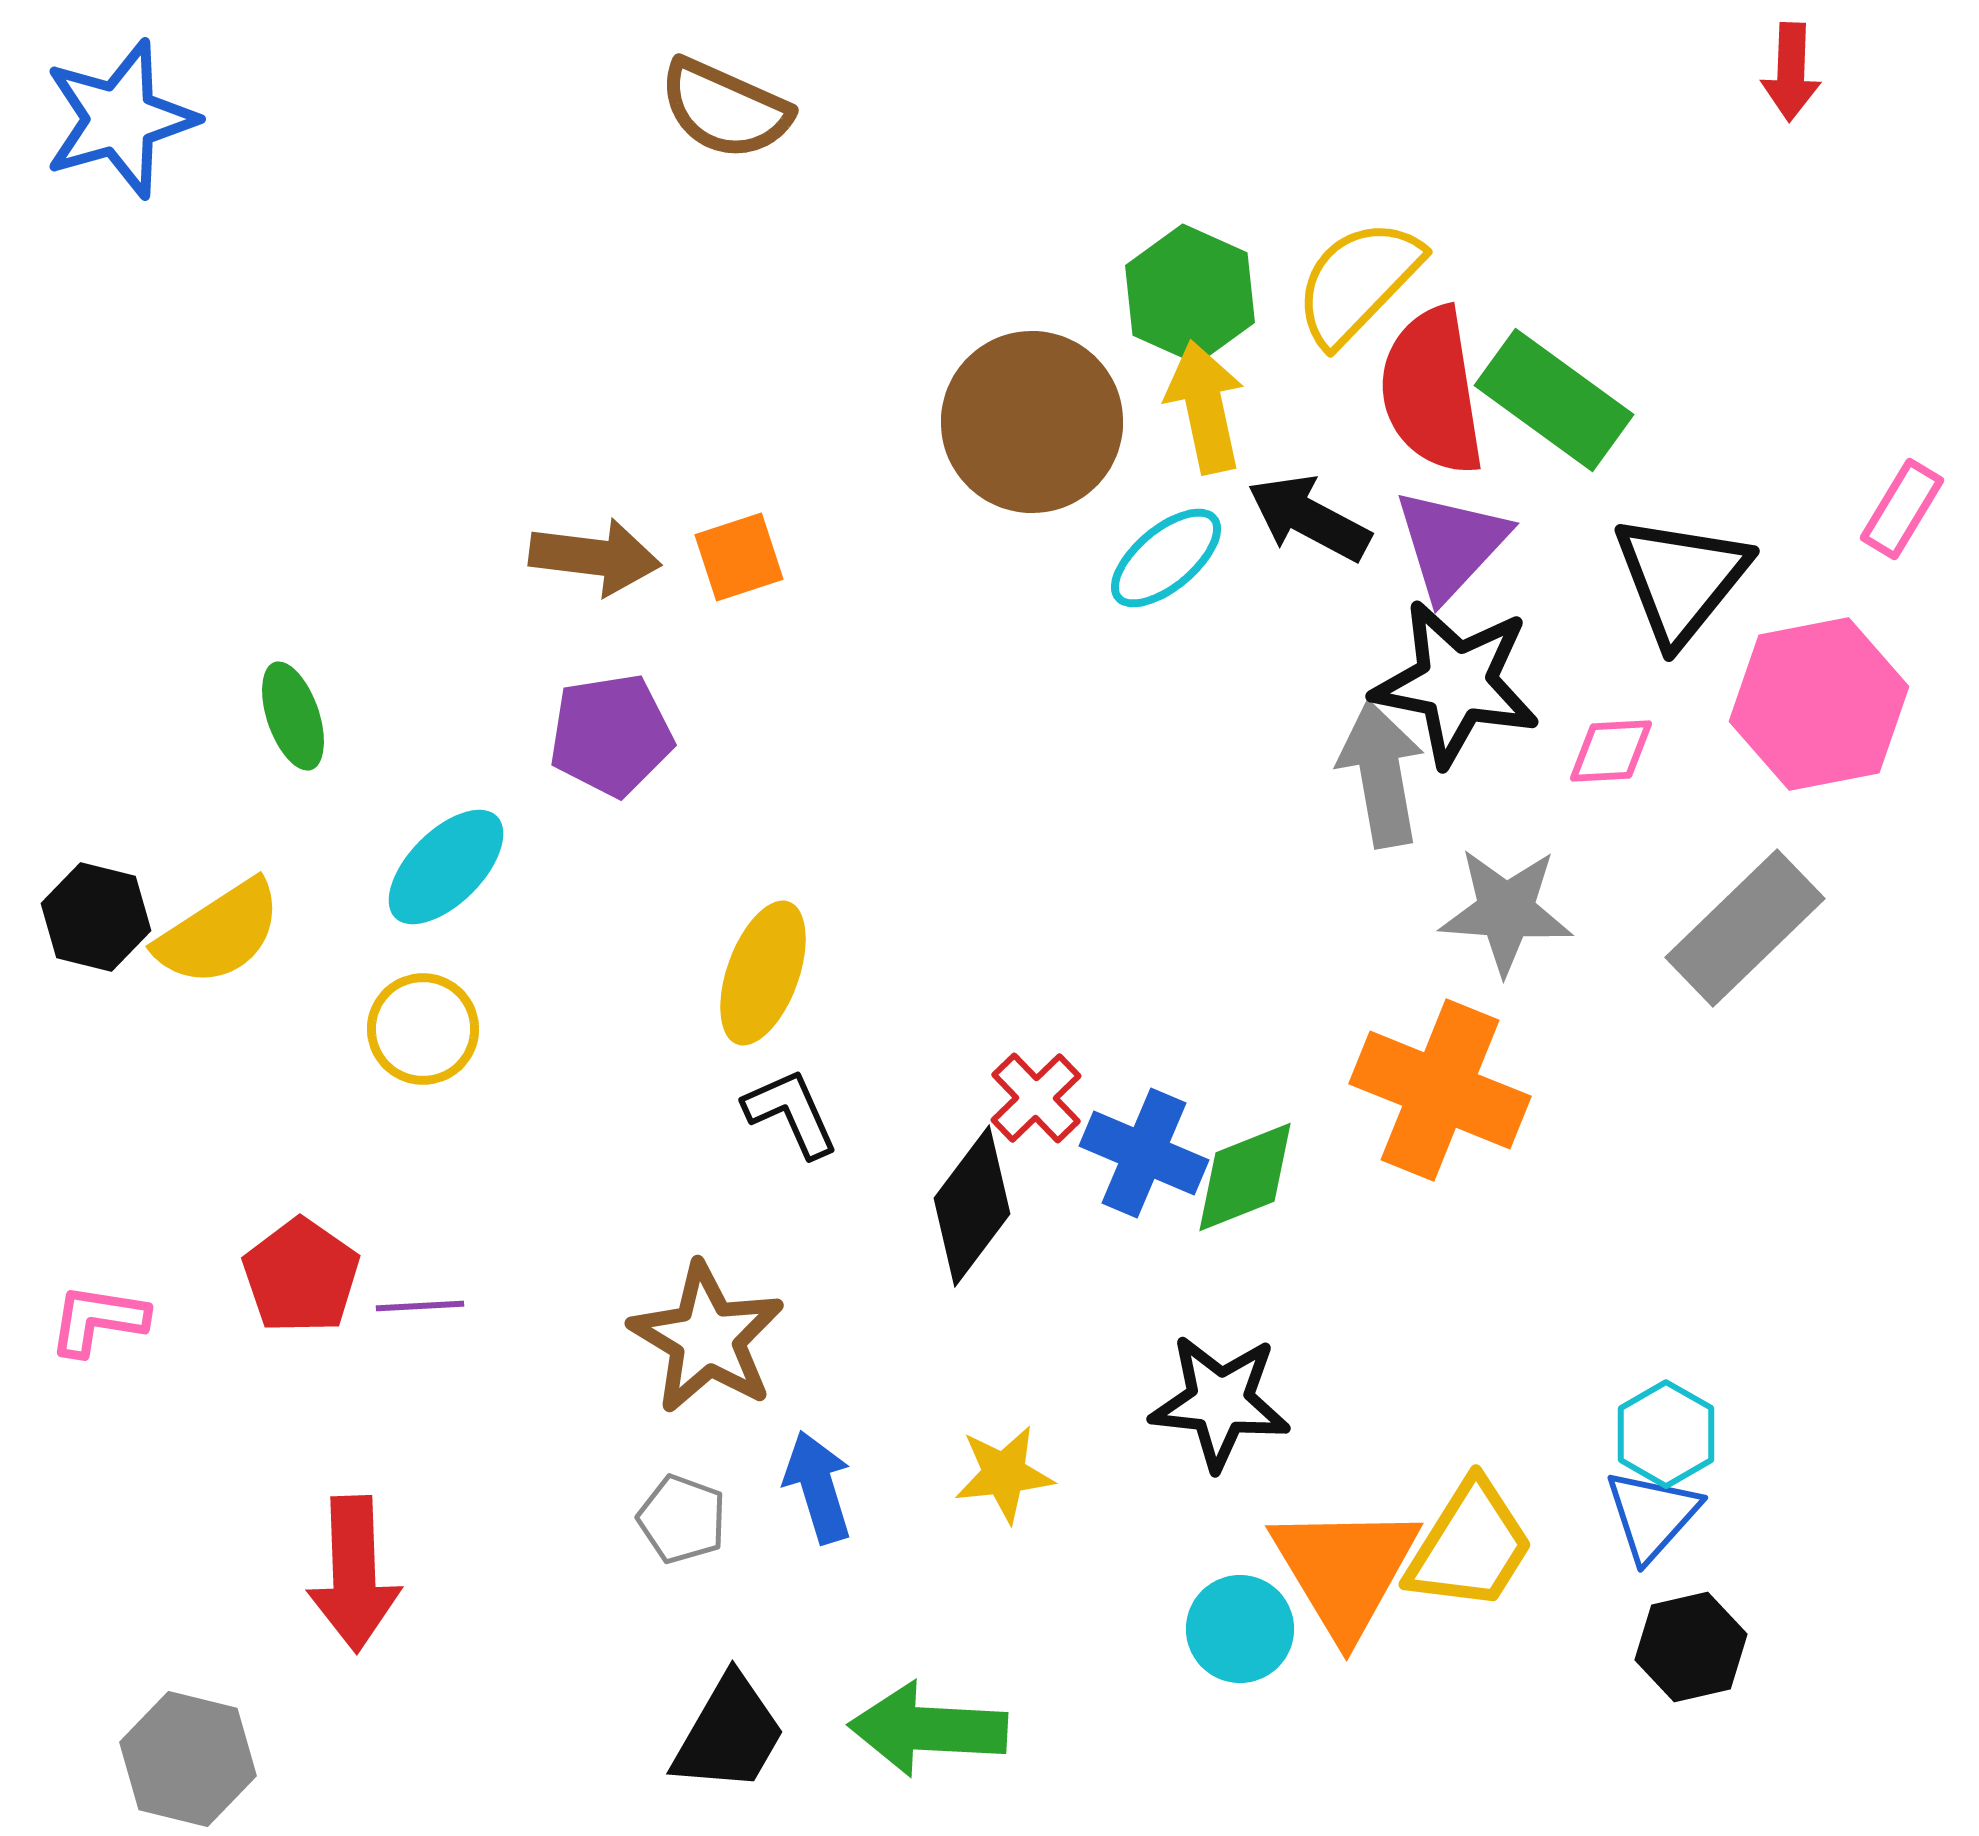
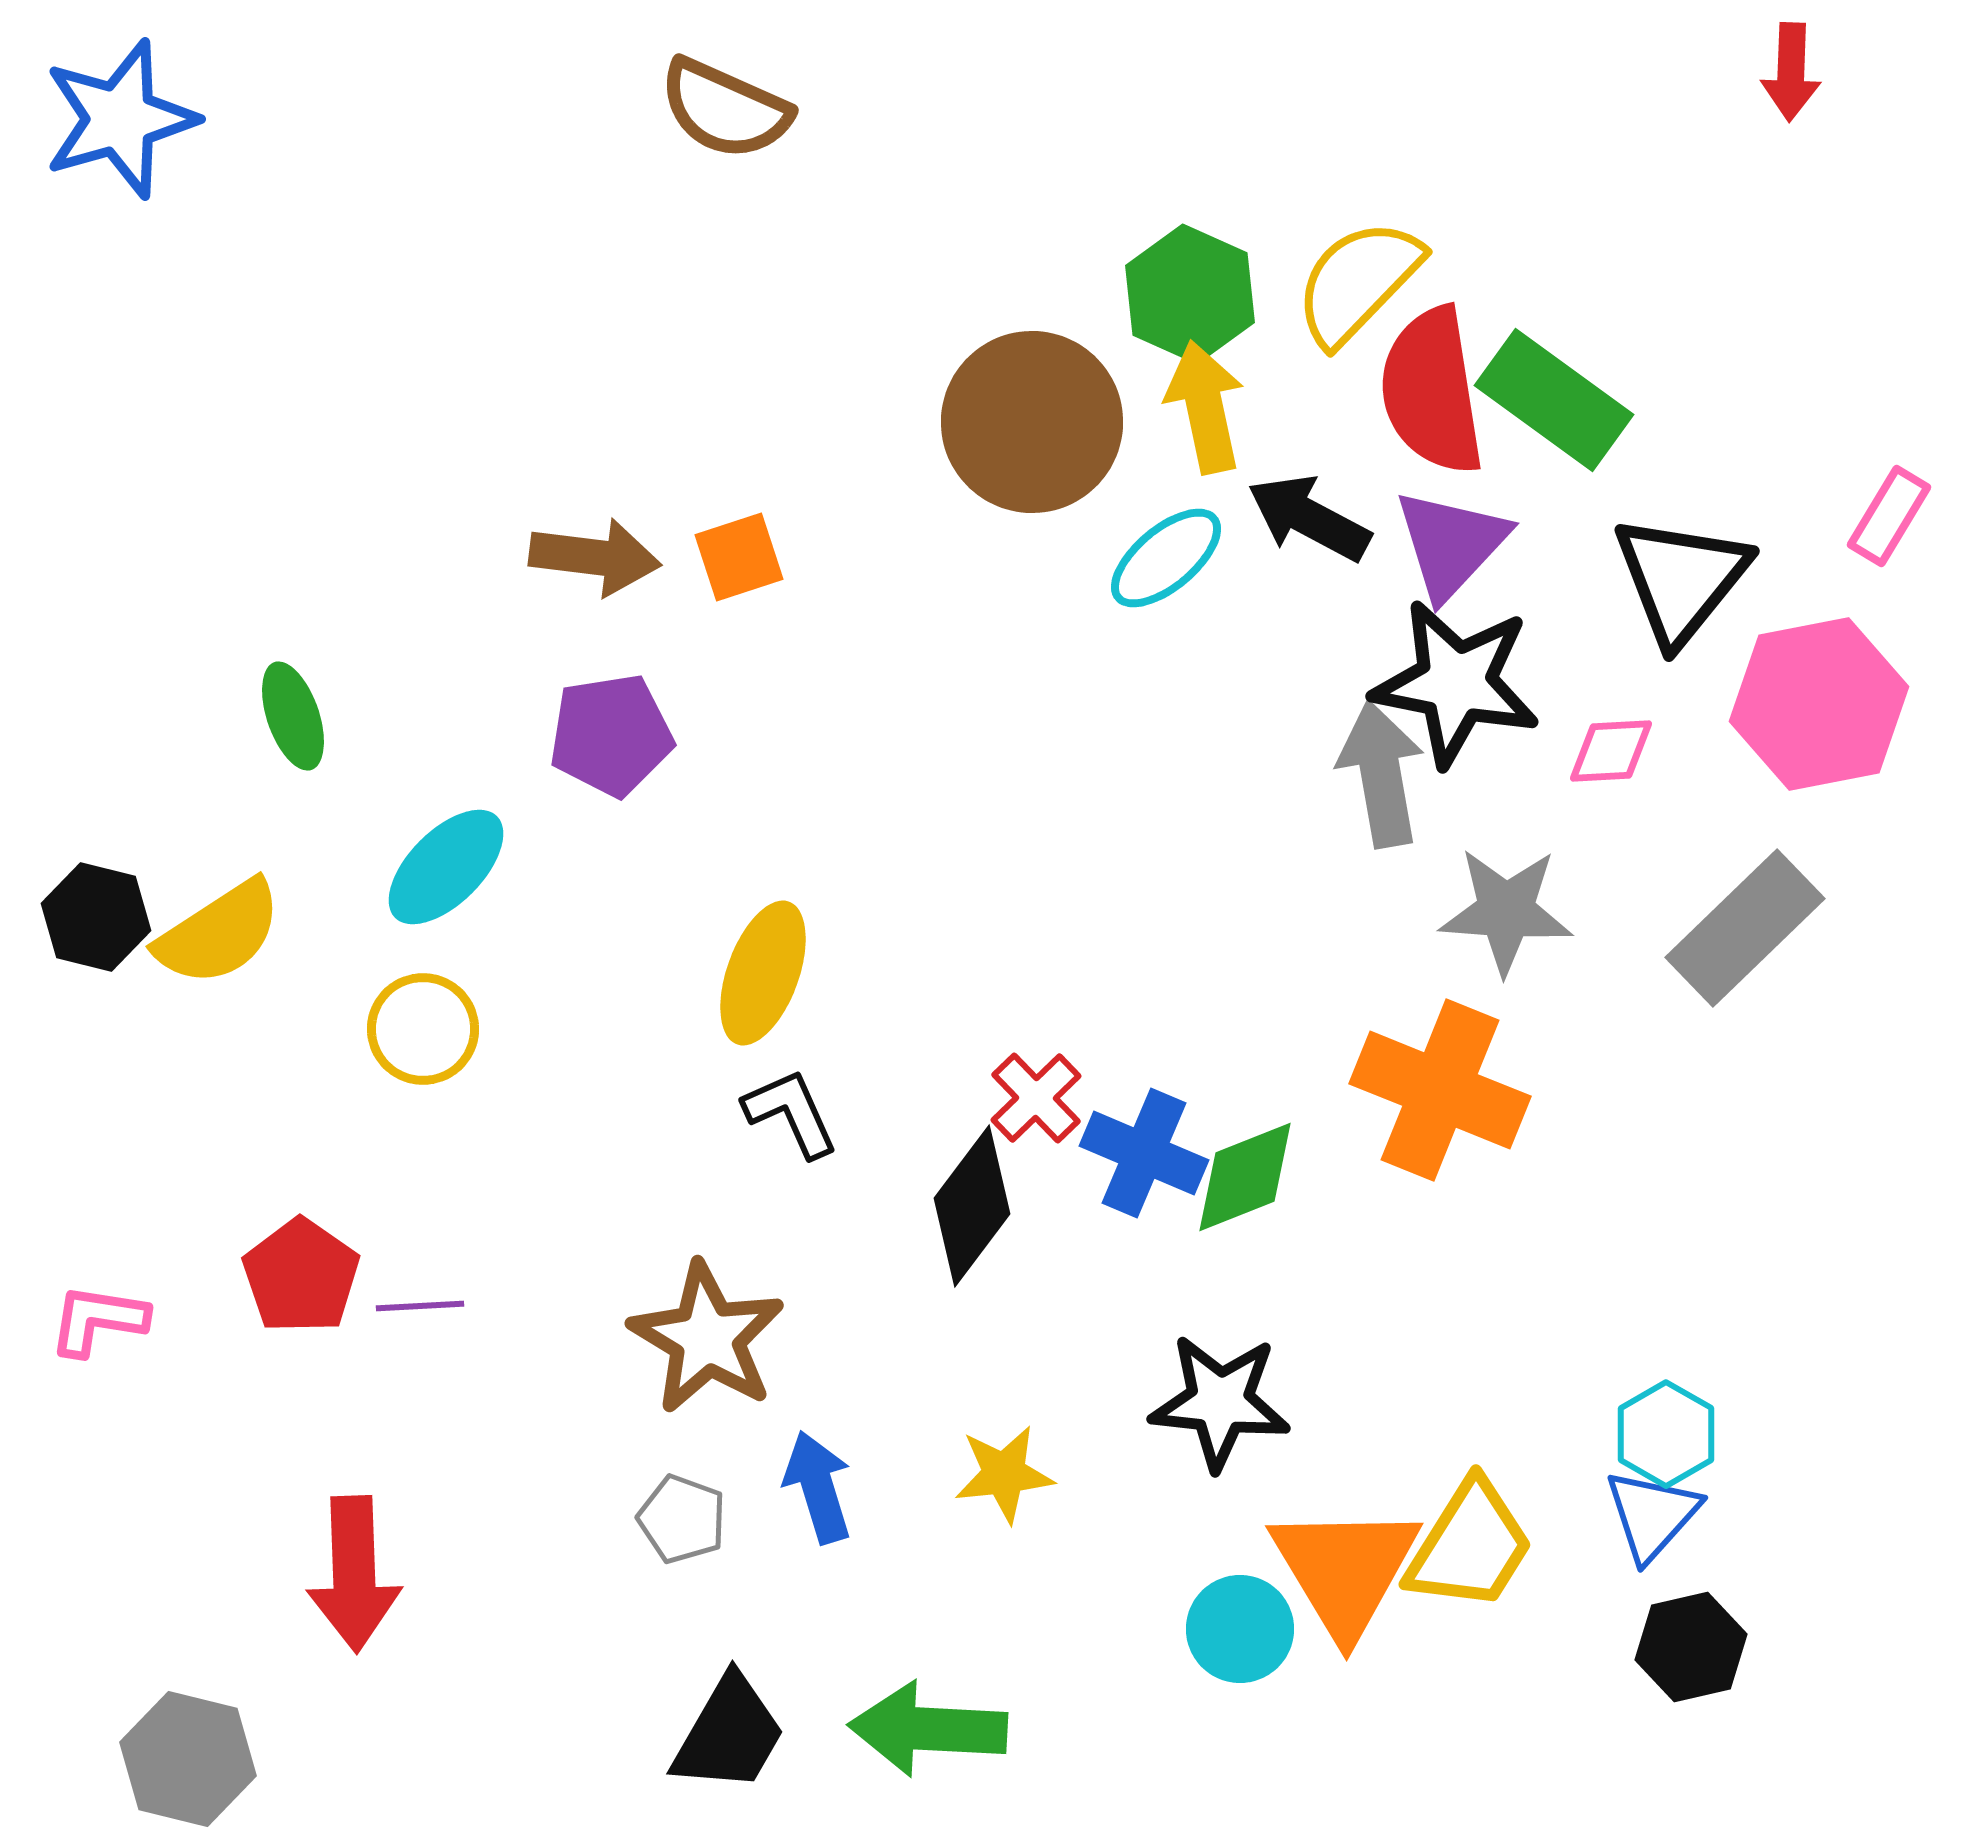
pink rectangle at (1902, 509): moved 13 px left, 7 px down
